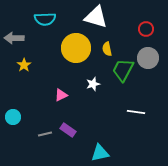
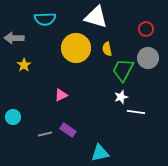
white star: moved 28 px right, 13 px down
